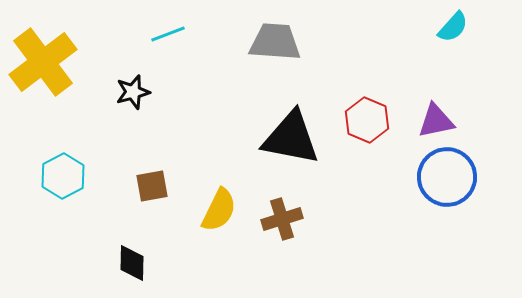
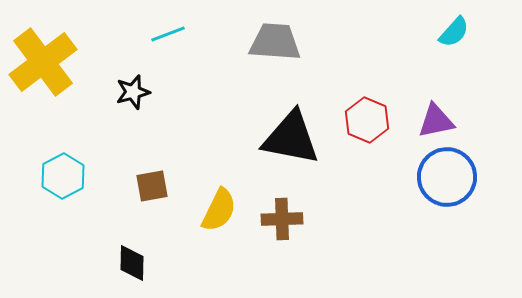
cyan semicircle: moved 1 px right, 5 px down
brown cross: rotated 15 degrees clockwise
